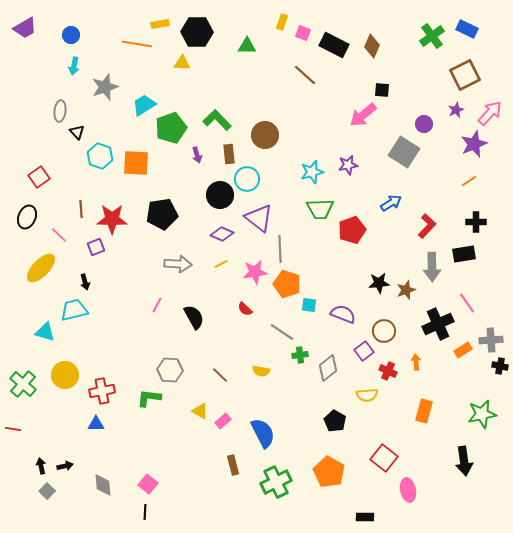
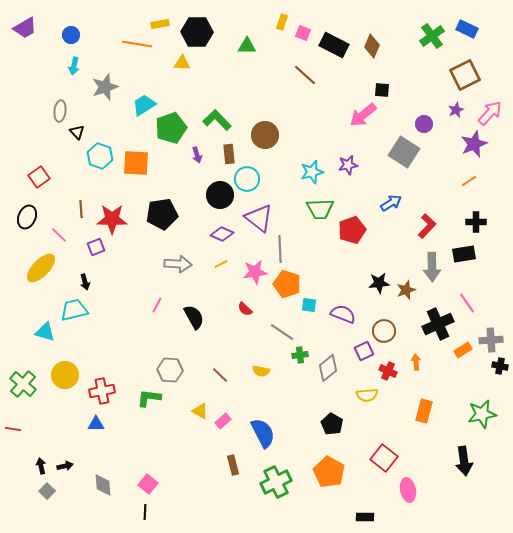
purple square at (364, 351): rotated 12 degrees clockwise
black pentagon at (335, 421): moved 3 px left, 3 px down
